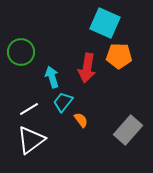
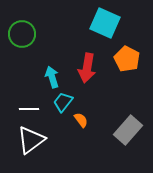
green circle: moved 1 px right, 18 px up
orange pentagon: moved 8 px right, 3 px down; rotated 25 degrees clockwise
white line: rotated 30 degrees clockwise
